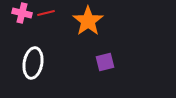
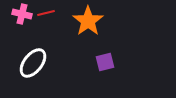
pink cross: moved 1 px down
white ellipse: rotated 28 degrees clockwise
